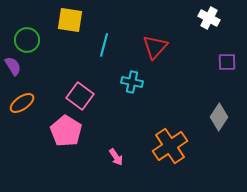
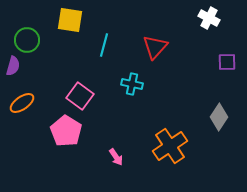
purple semicircle: rotated 48 degrees clockwise
cyan cross: moved 2 px down
